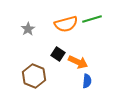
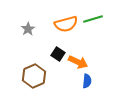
green line: moved 1 px right
brown hexagon: rotated 15 degrees clockwise
